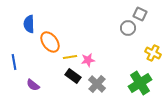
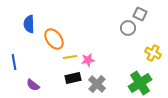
orange ellipse: moved 4 px right, 3 px up
black rectangle: moved 2 px down; rotated 49 degrees counterclockwise
